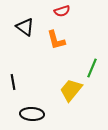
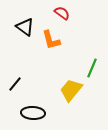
red semicircle: moved 2 px down; rotated 126 degrees counterclockwise
orange L-shape: moved 5 px left
black line: moved 2 px right, 2 px down; rotated 49 degrees clockwise
black ellipse: moved 1 px right, 1 px up
